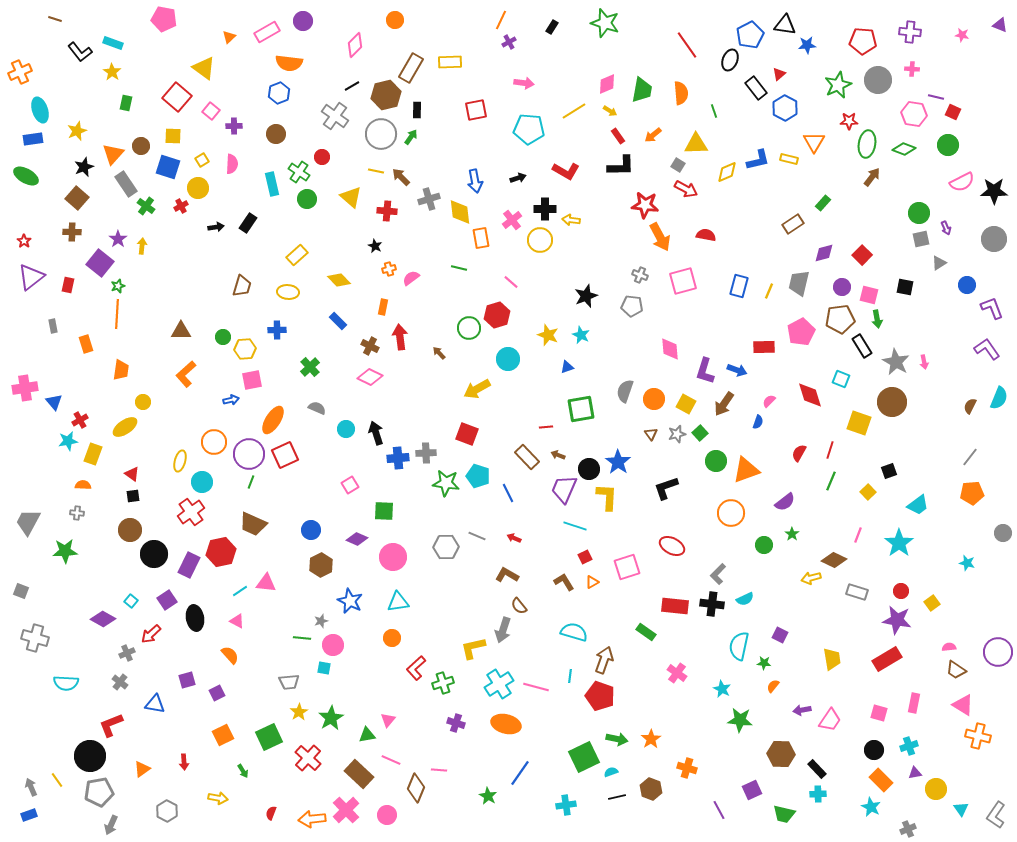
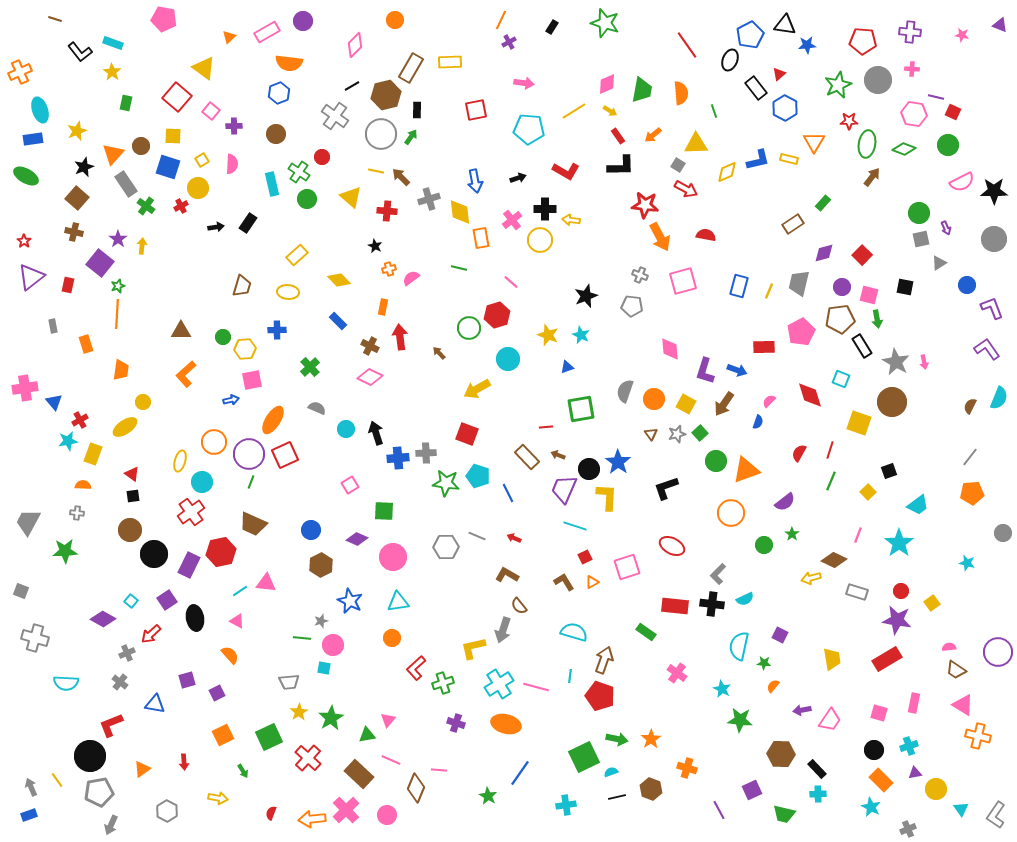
brown cross at (72, 232): moved 2 px right; rotated 12 degrees clockwise
